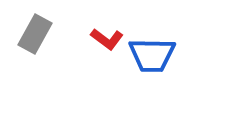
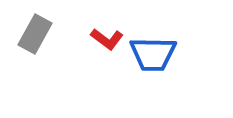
blue trapezoid: moved 1 px right, 1 px up
